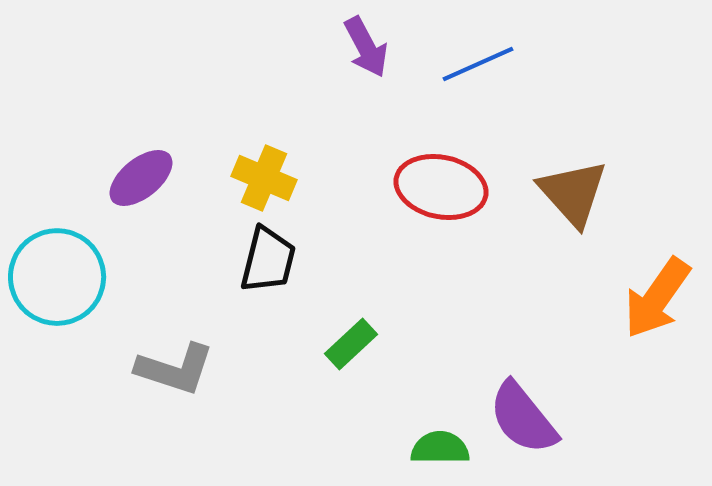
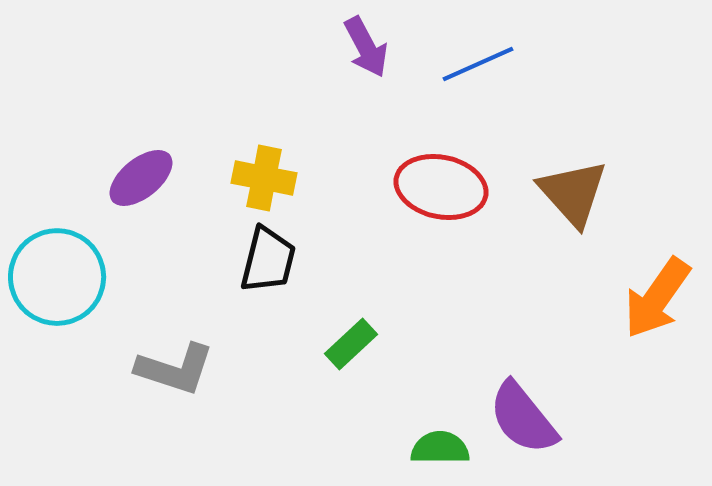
yellow cross: rotated 12 degrees counterclockwise
